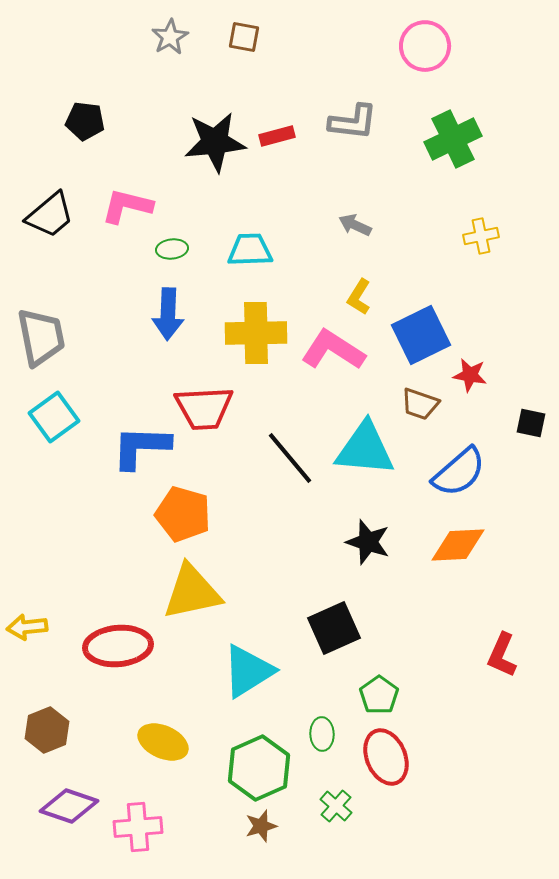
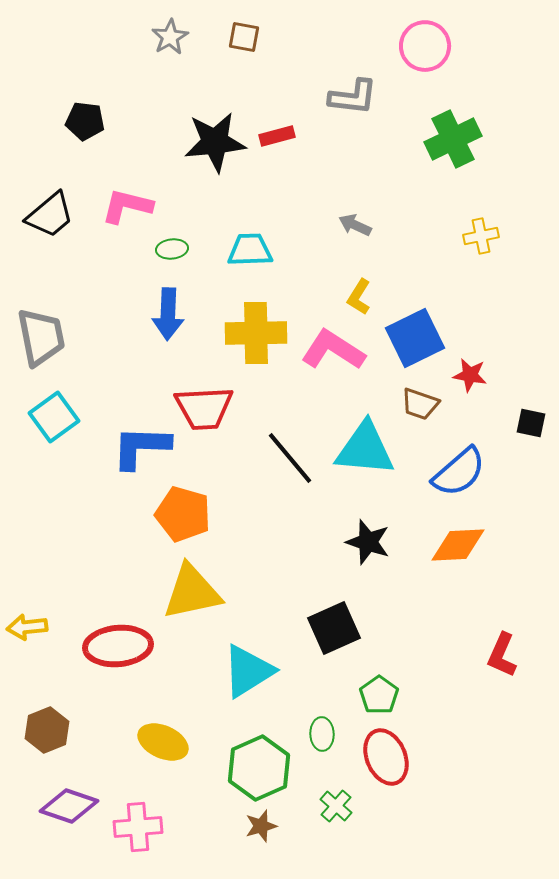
gray L-shape at (353, 122): moved 25 px up
blue square at (421, 335): moved 6 px left, 3 px down
